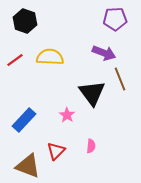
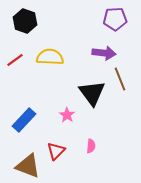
purple arrow: rotated 15 degrees counterclockwise
